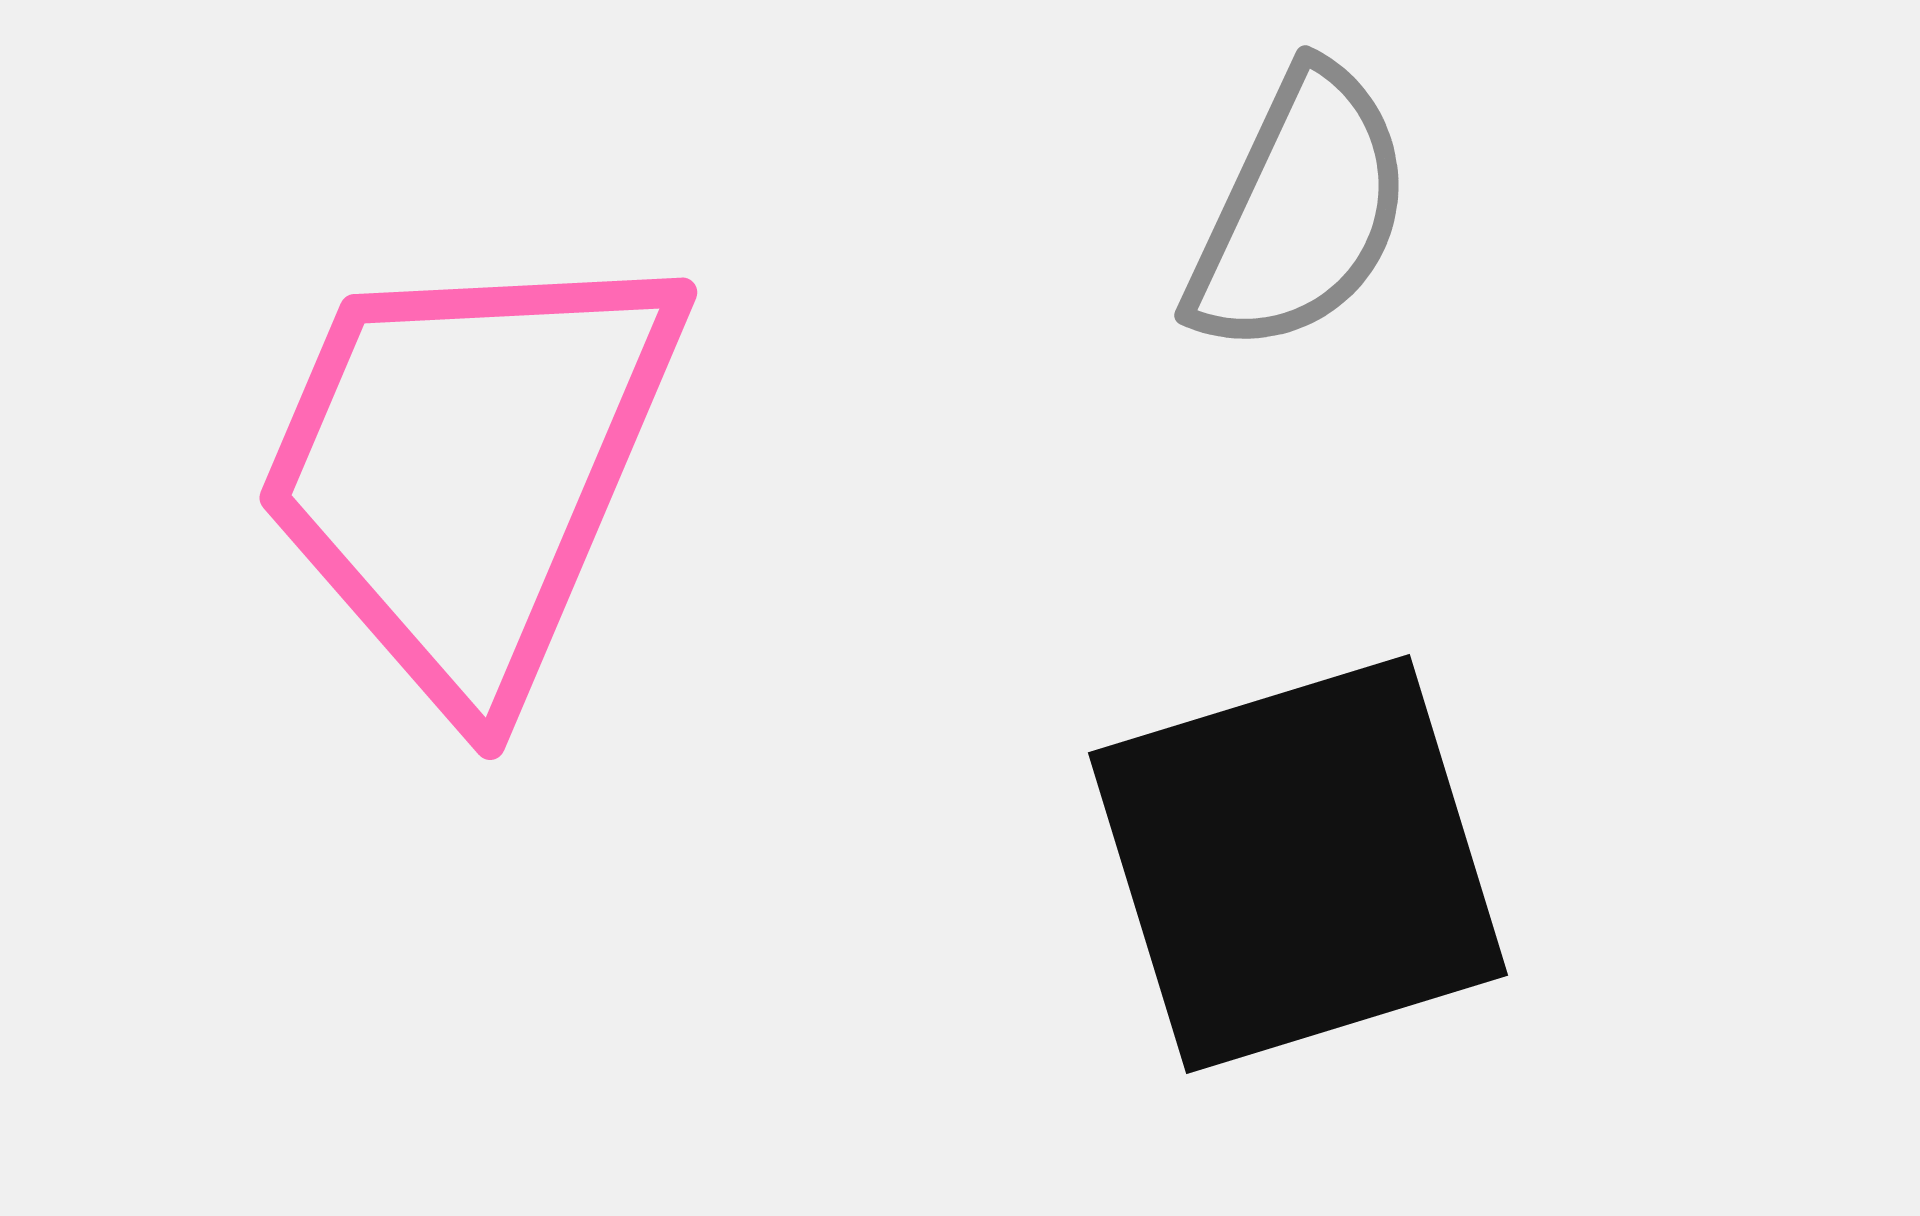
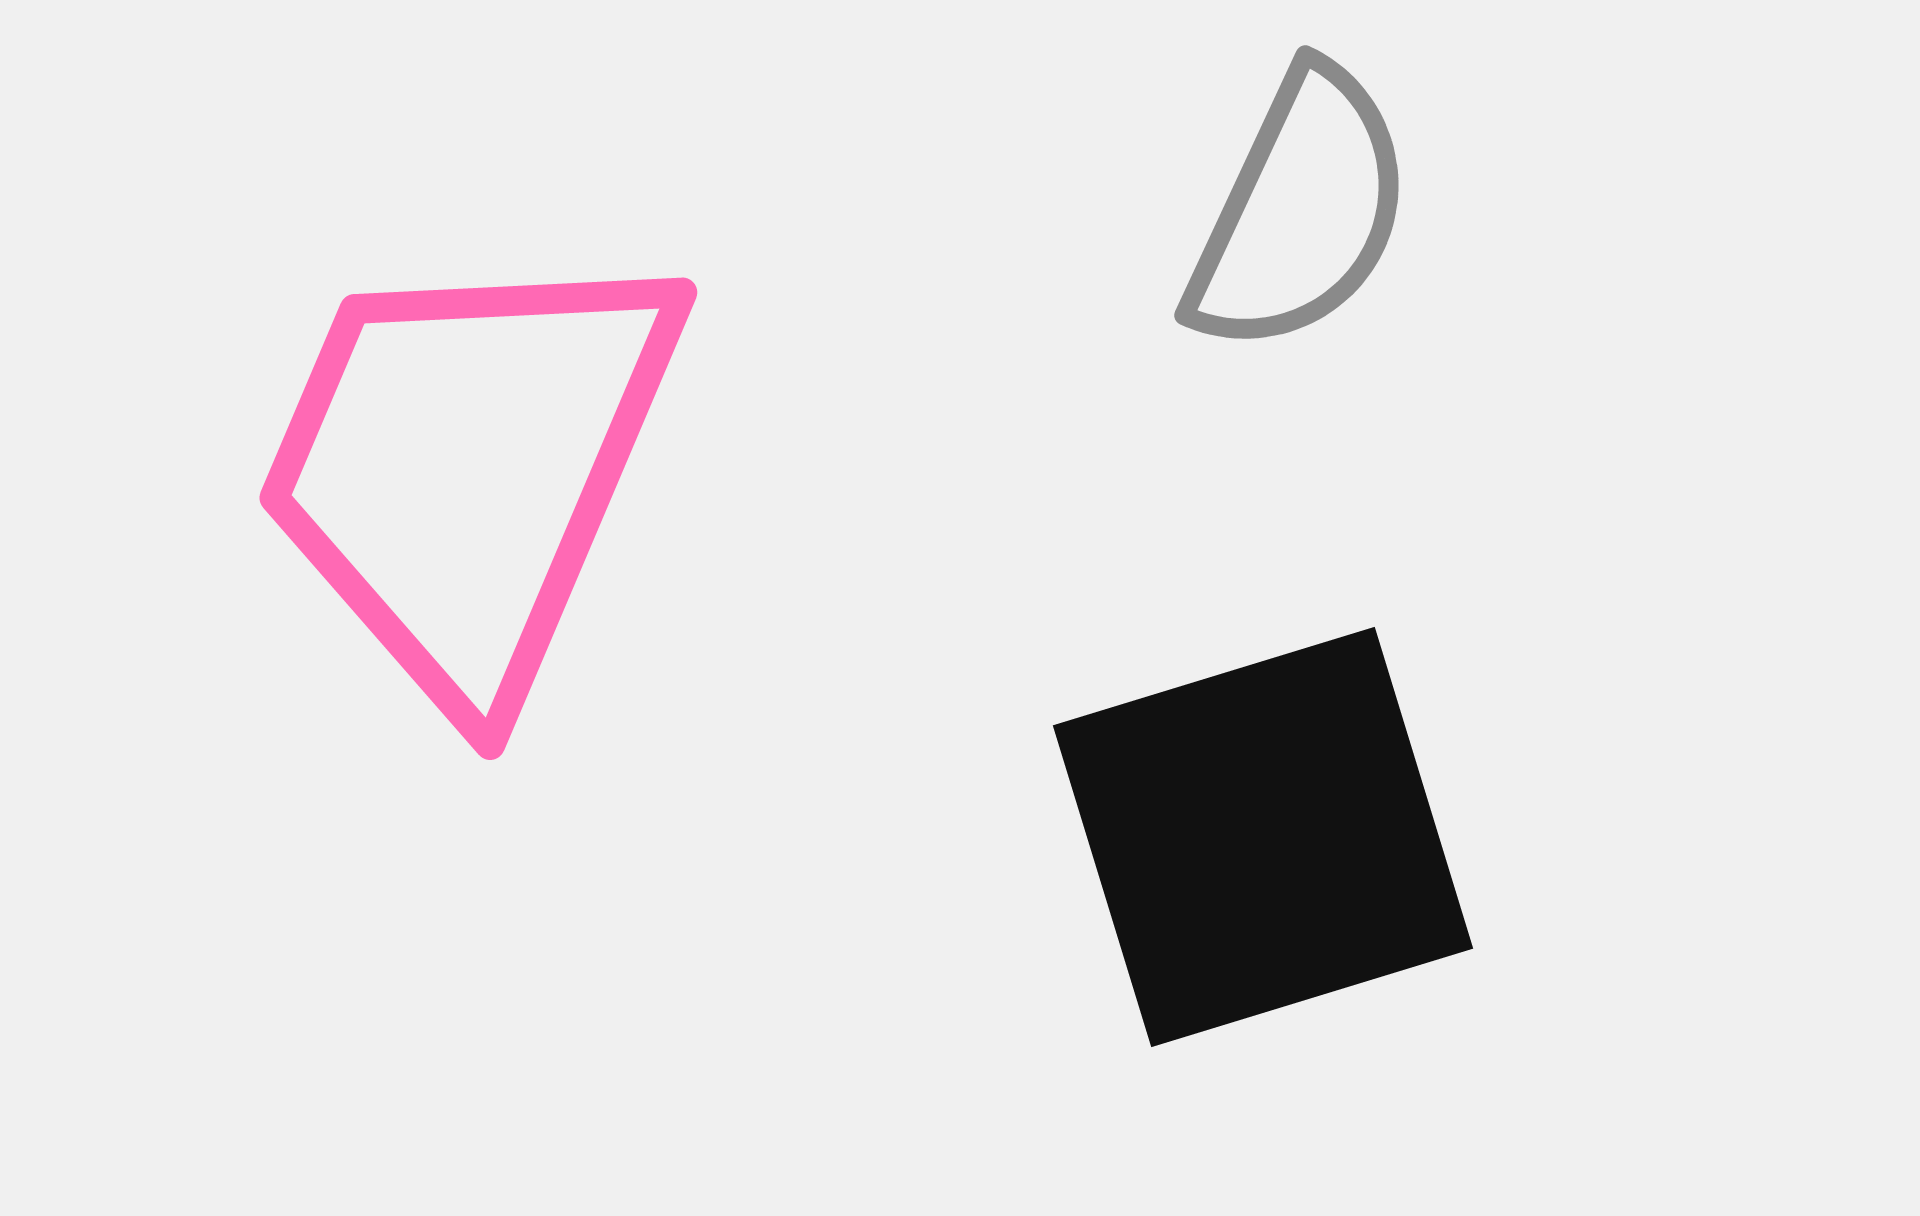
black square: moved 35 px left, 27 px up
